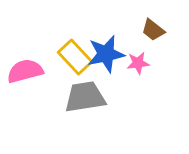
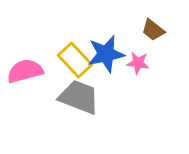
yellow rectangle: moved 3 px down
pink star: rotated 15 degrees clockwise
gray trapezoid: moved 6 px left; rotated 30 degrees clockwise
